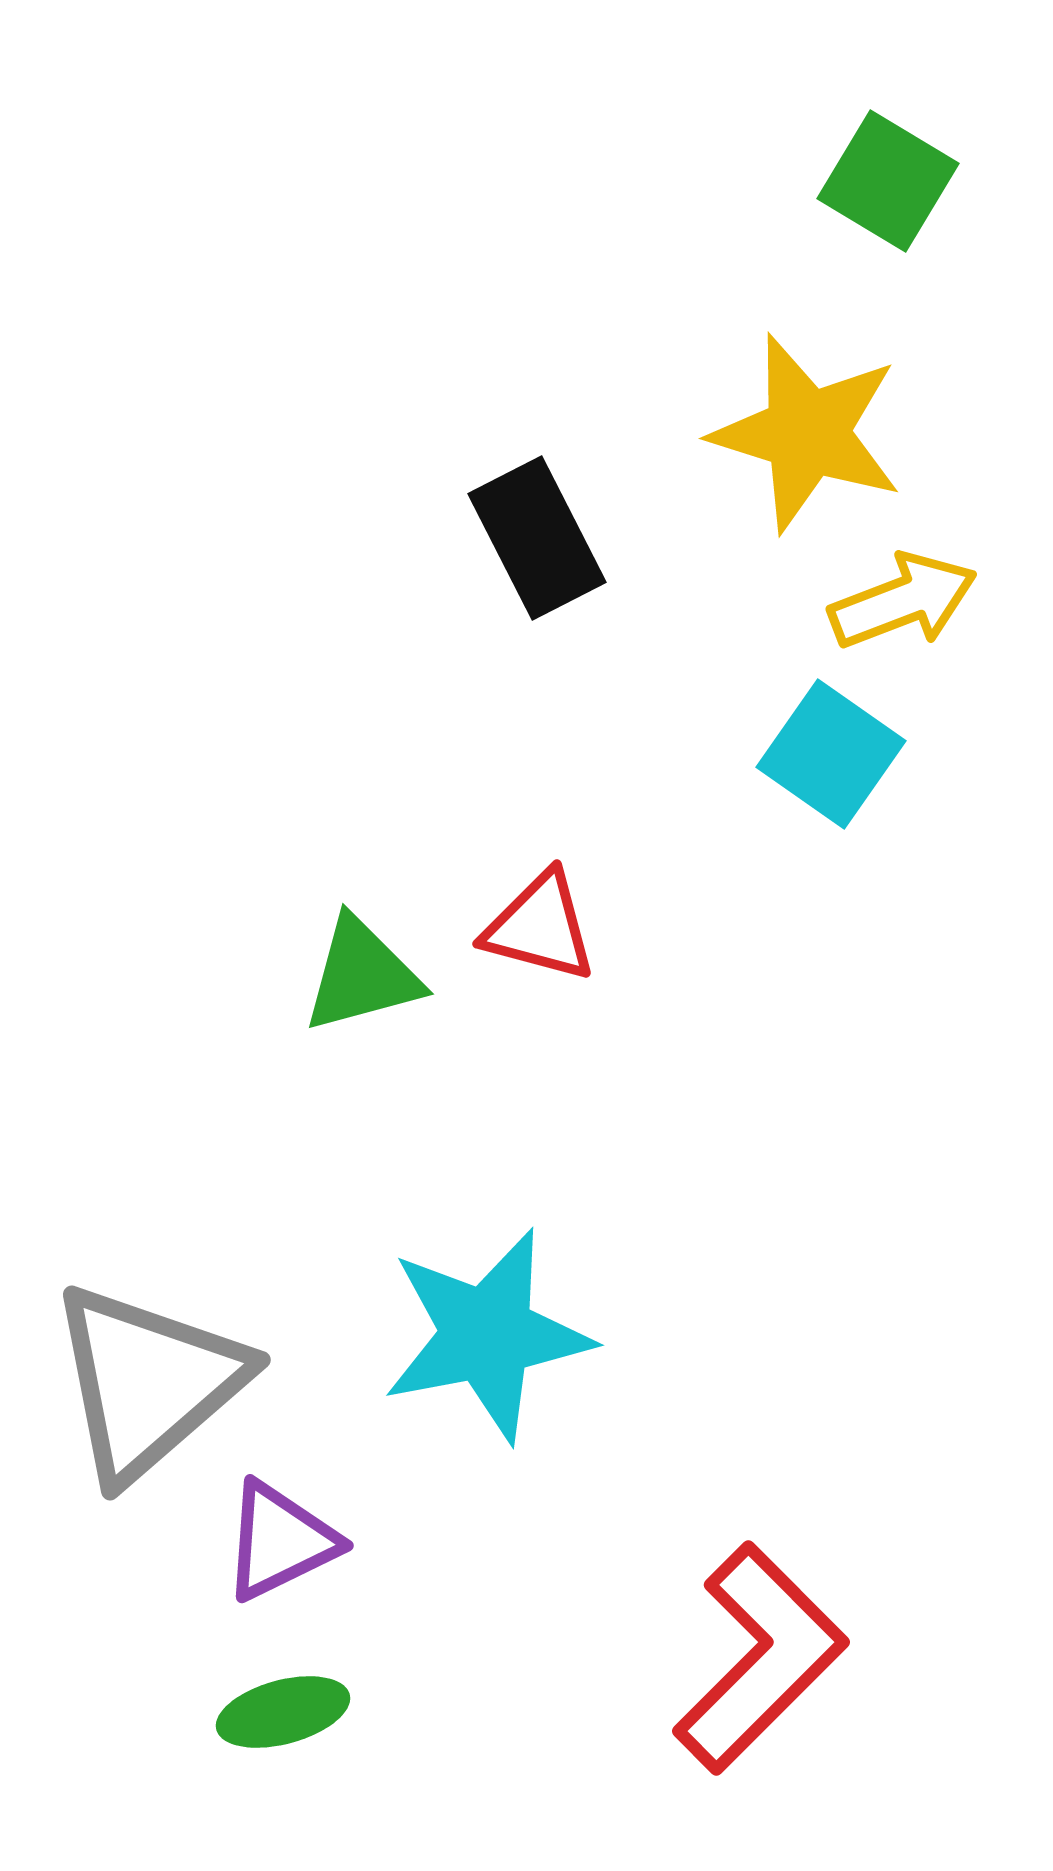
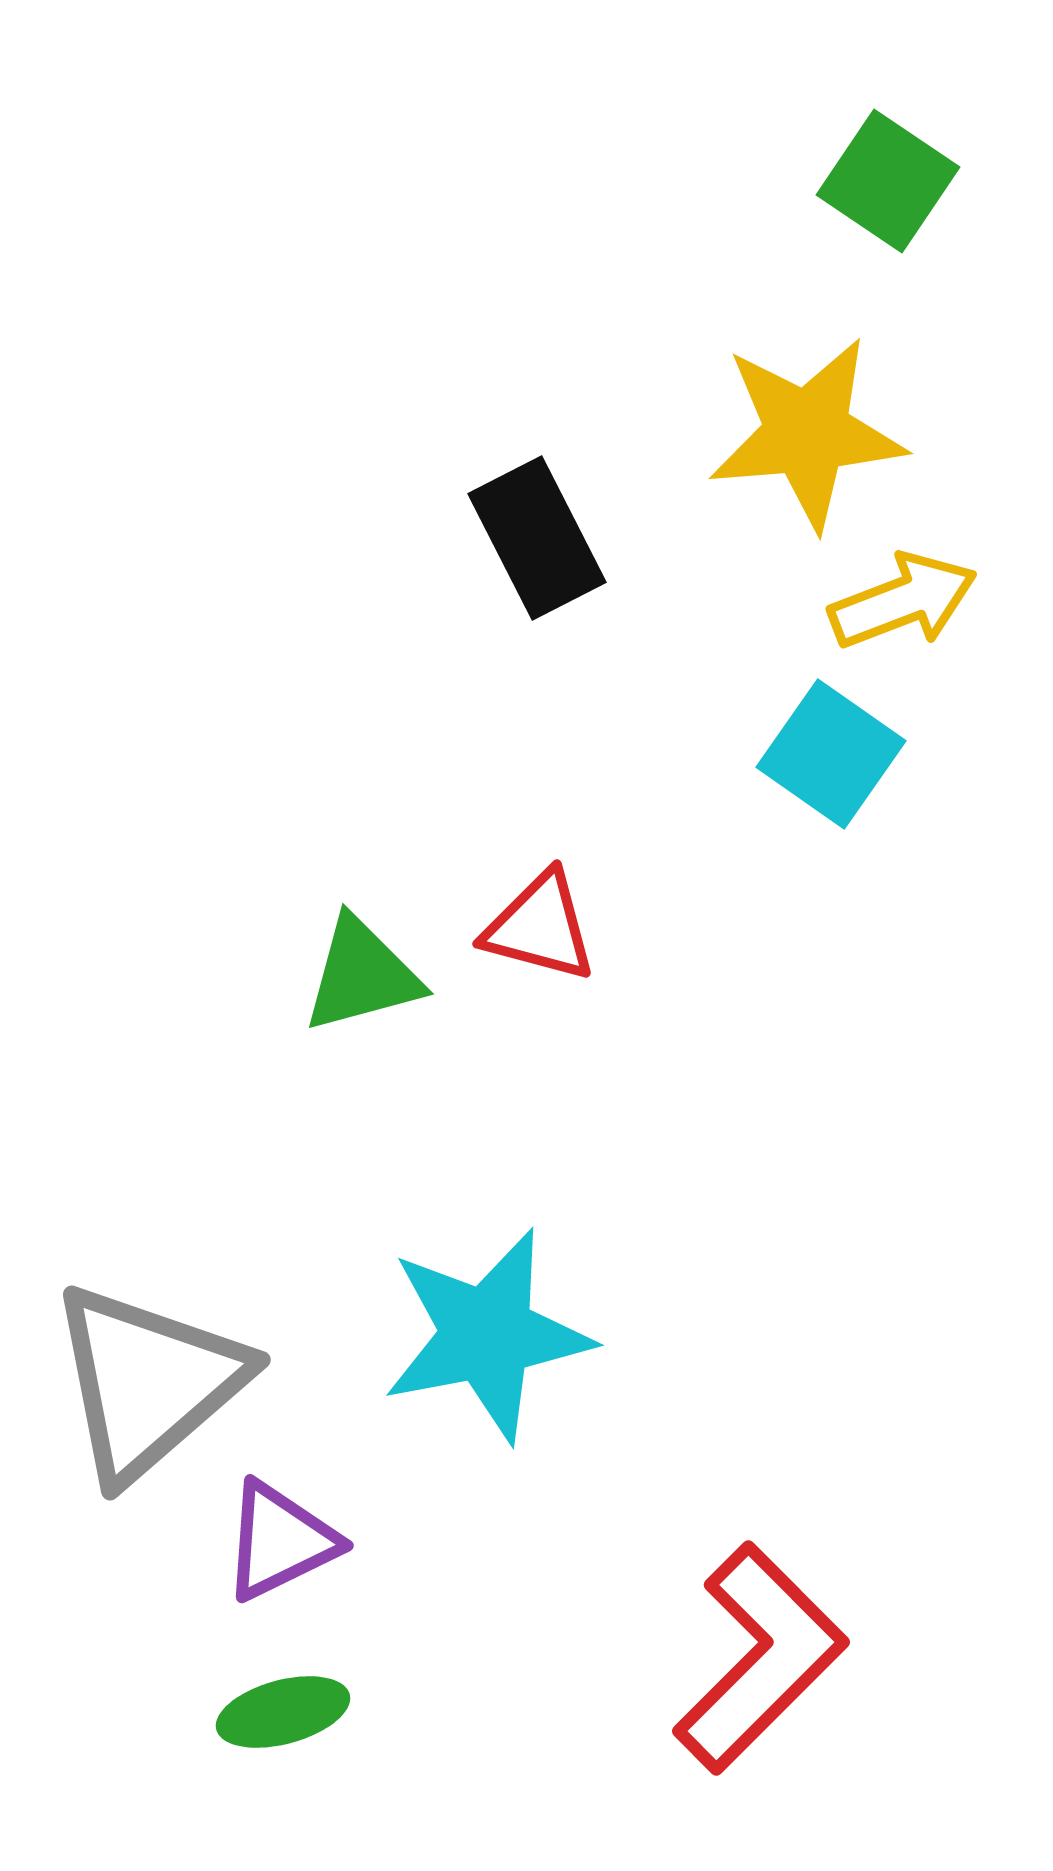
green square: rotated 3 degrees clockwise
yellow star: rotated 22 degrees counterclockwise
